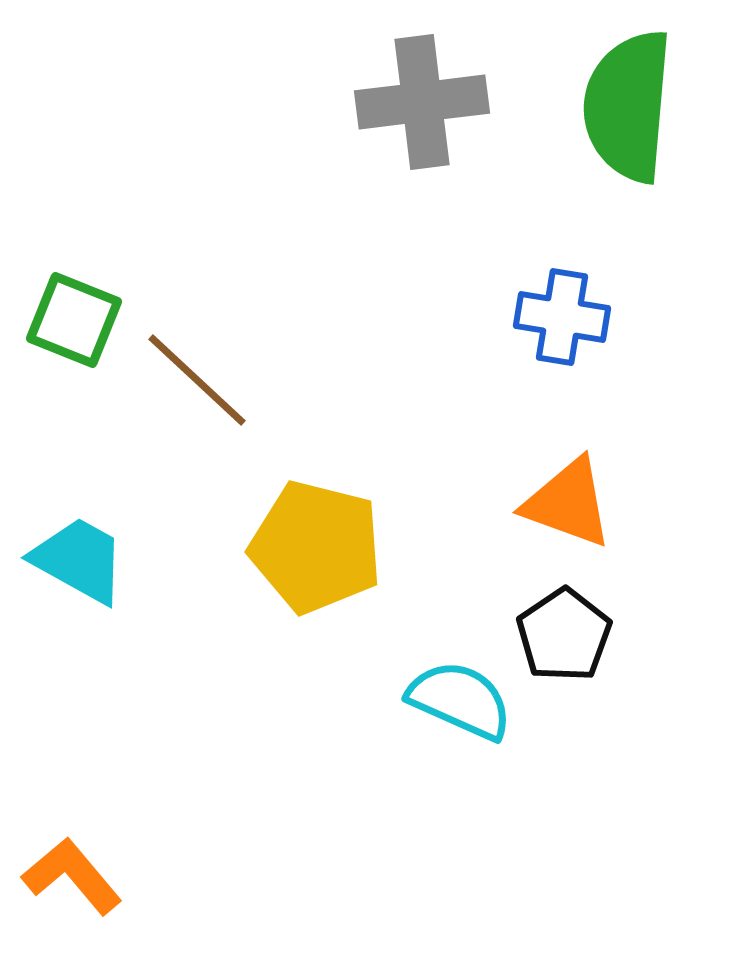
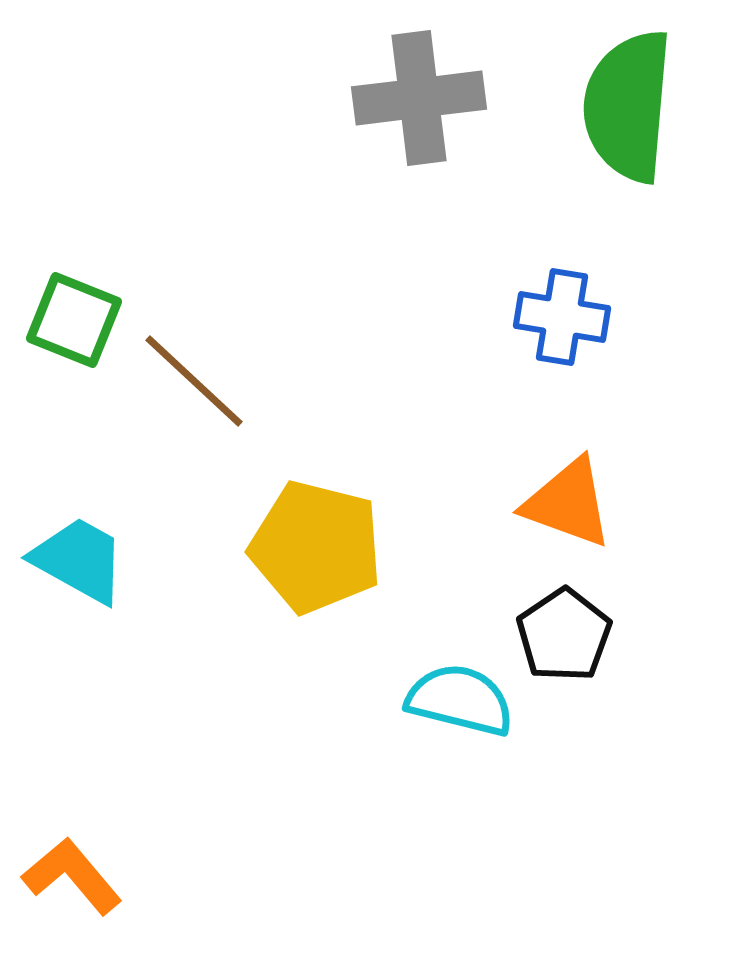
gray cross: moved 3 px left, 4 px up
brown line: moved 3 px left, 1 px down
cyan semicircle: rotated 10 degrees counterclockwise
